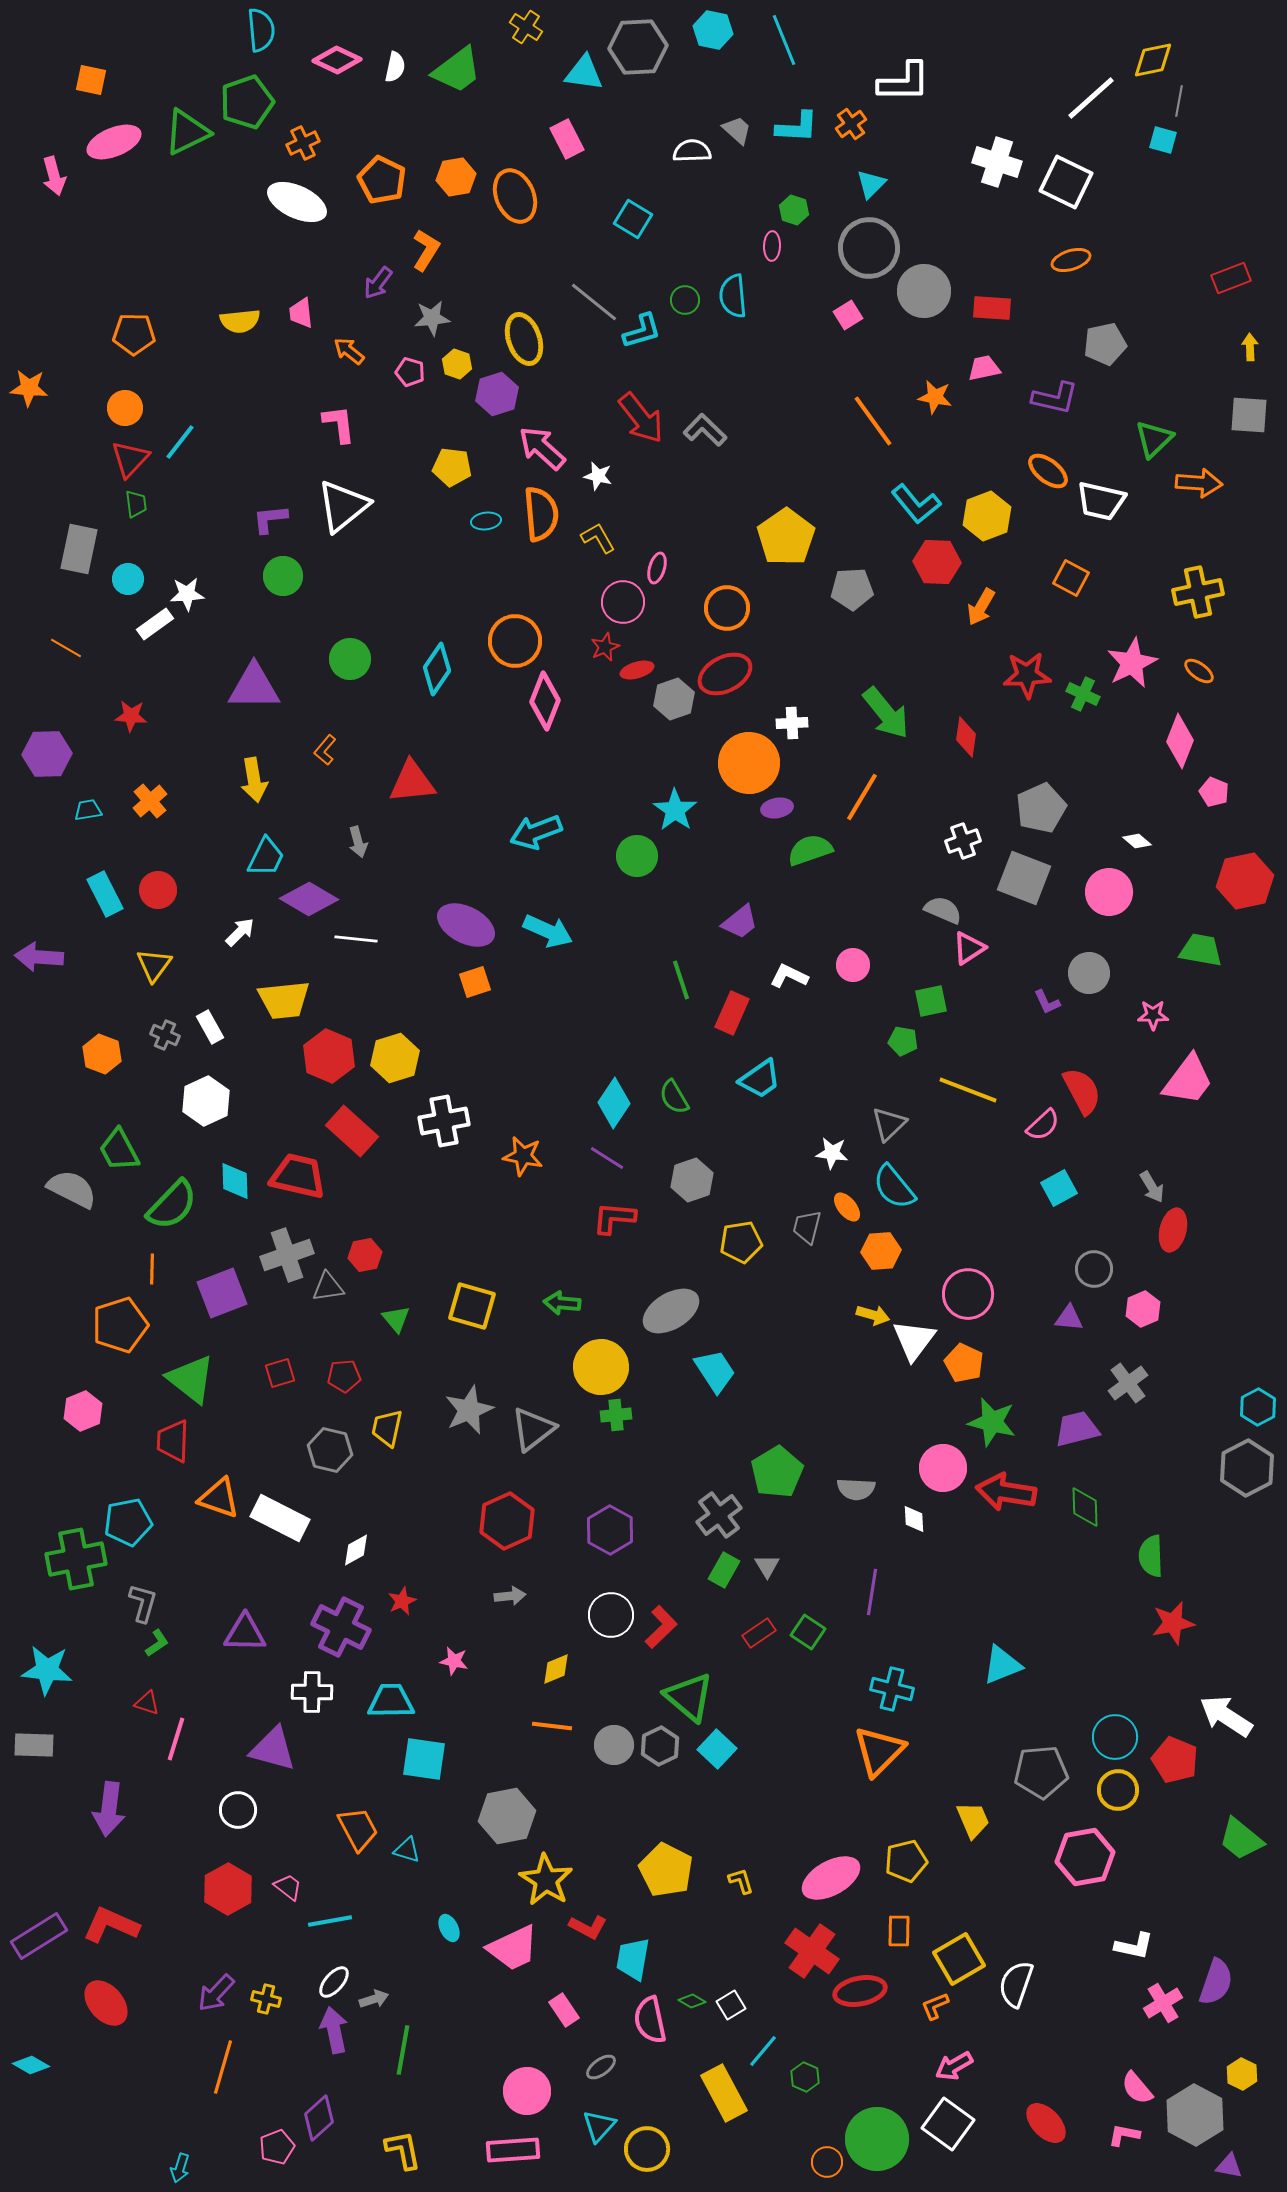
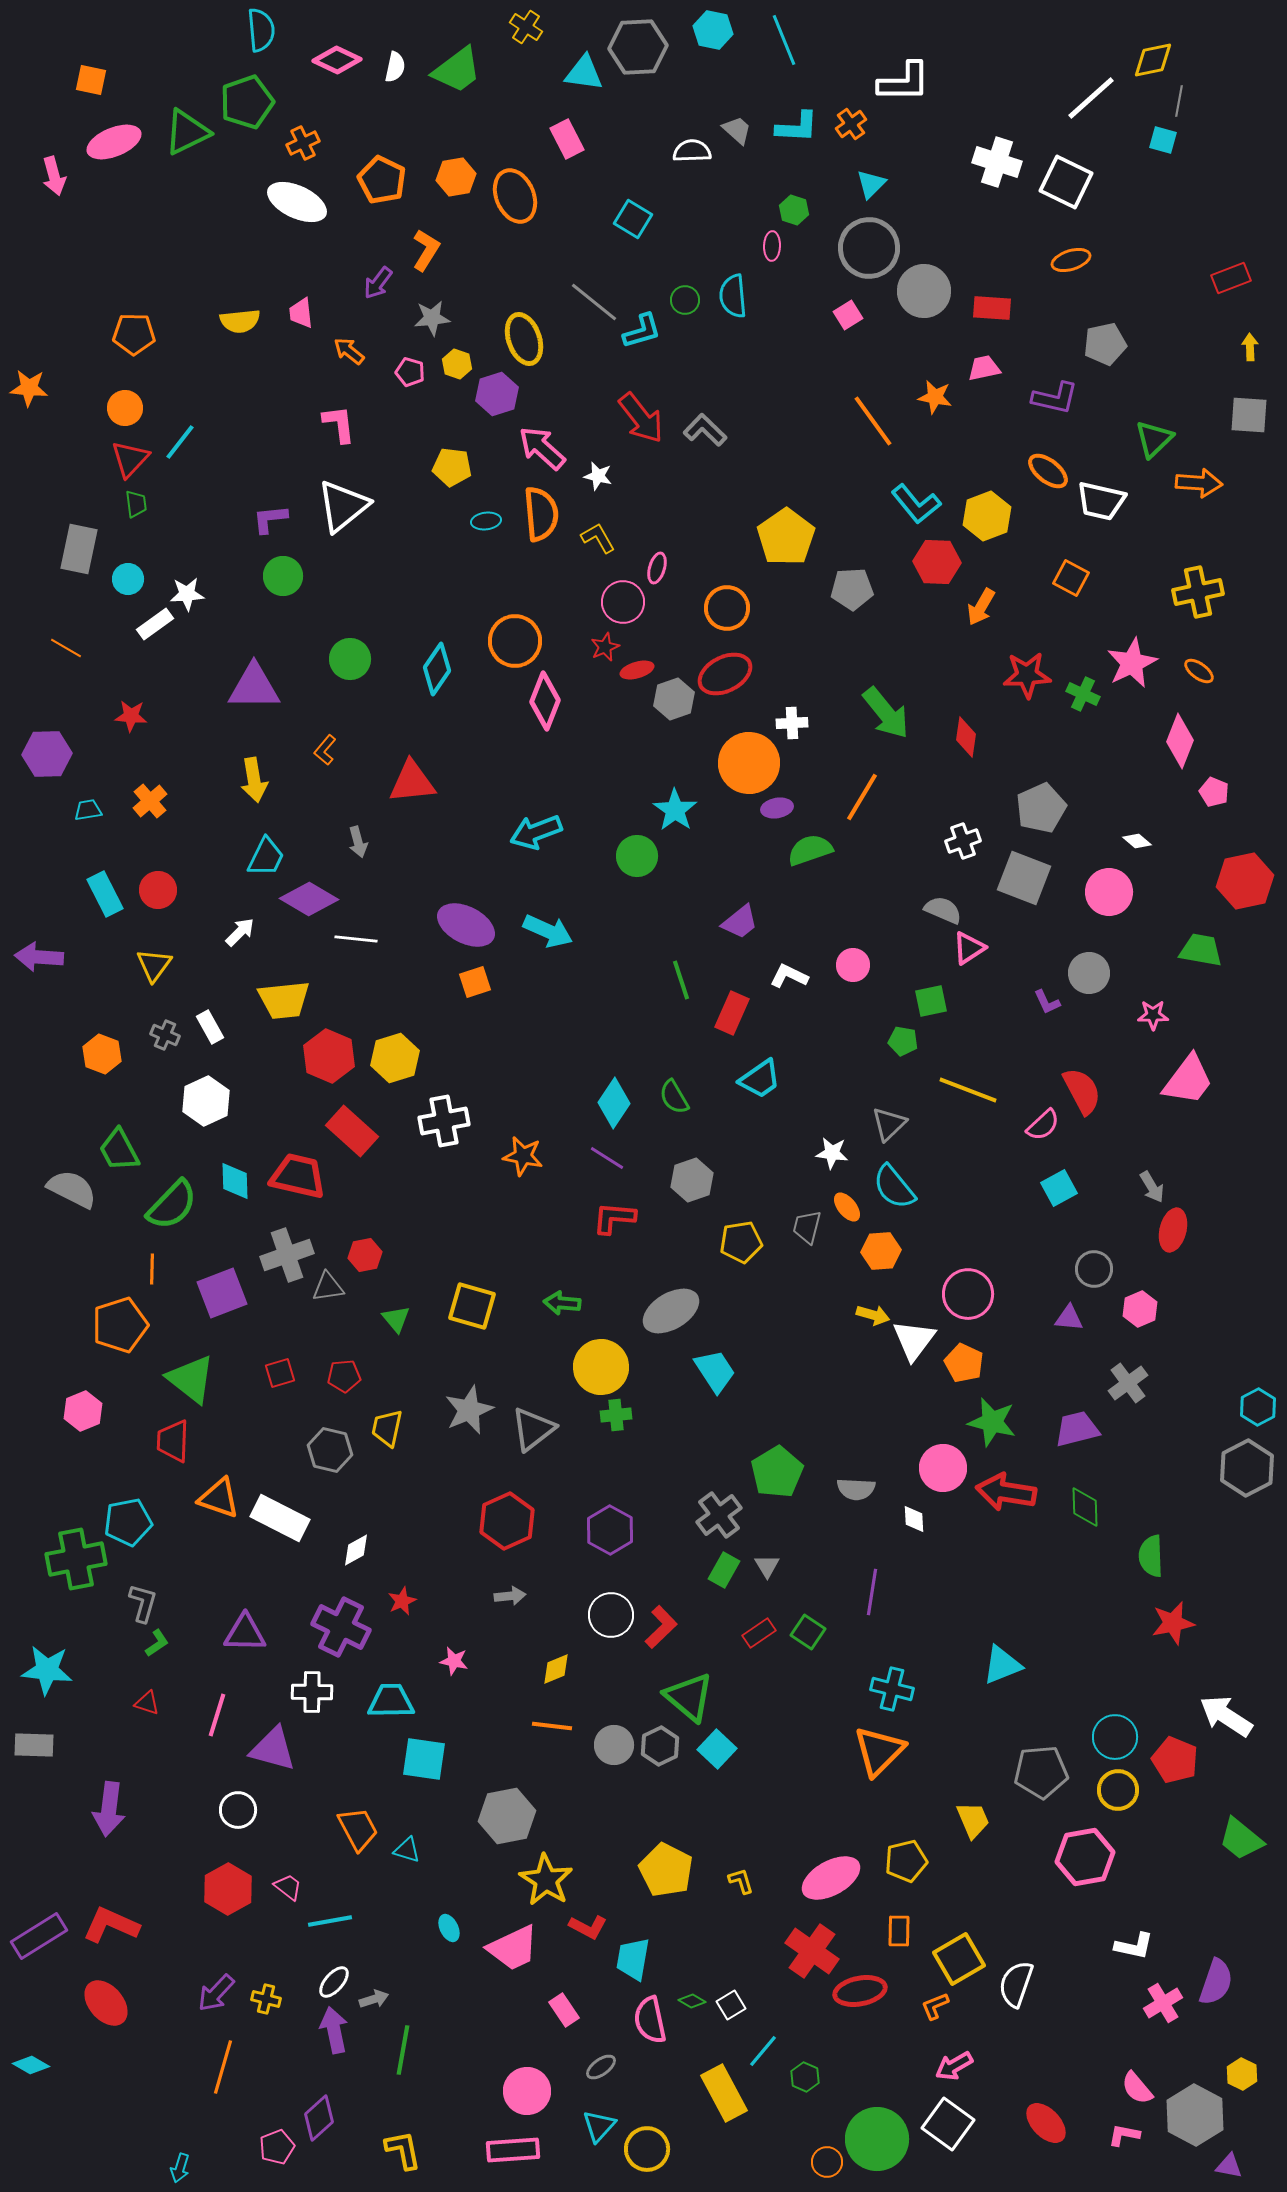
pink hexagon at (1143, 1309): moved 3 px left
pink line at (176, 1739): moved 41 px right, 24 px up
